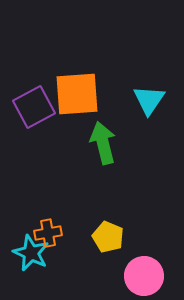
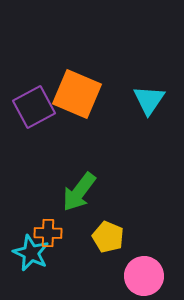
orange square: rotated 27 degrees clockwise
green arrow: moved 24 px left, 49 px down; rotated 129 degrees counterclockwise
orange cross: rotated 12 degrees clockwise
